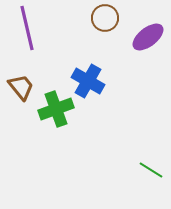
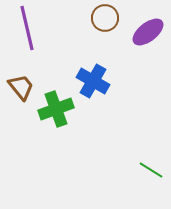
purple ellipse: moved 5 px up
blue cross: moved 5 px right
